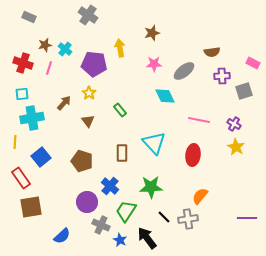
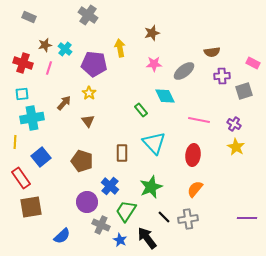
green rectangle at (120, 110): moved 21 px right
green star at (151, 187): rotated 20 degrees counterclockwise
orange semicircle at (200, 196): moved 5 px left, 7 px up
